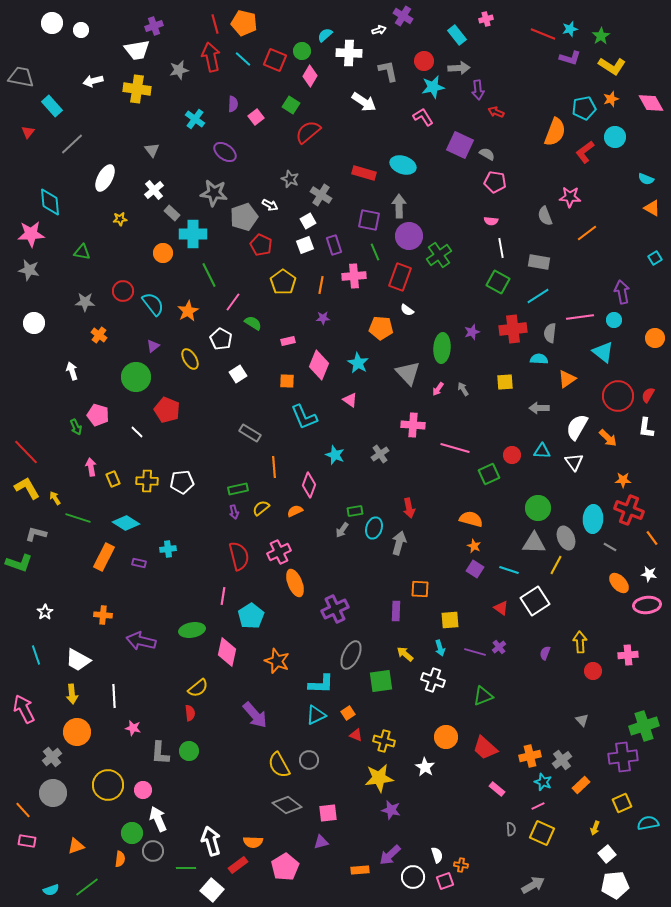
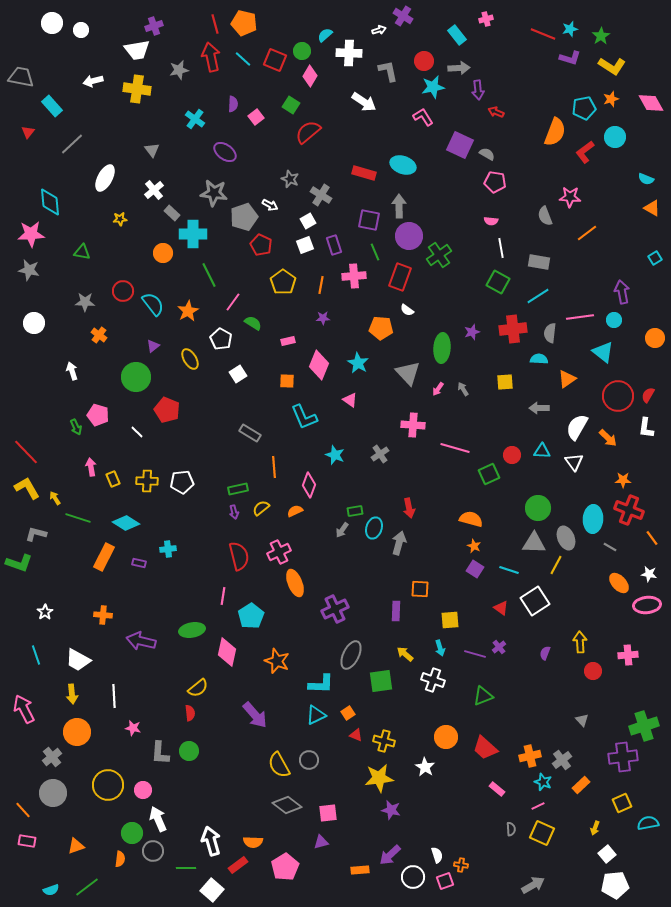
purple line at (475, 652): moved 2 px down
